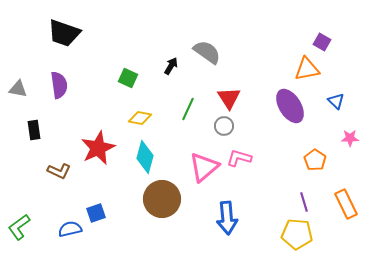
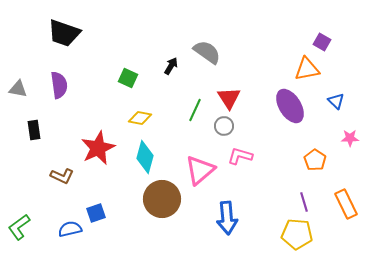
green line: moved 7 px right, 1 px down
pink L-shape: moved 1 px right, 2 px up
pink triangle: moved 4 px left, 3 px down
brown L-shape: moved 3 px right, 5 px down
